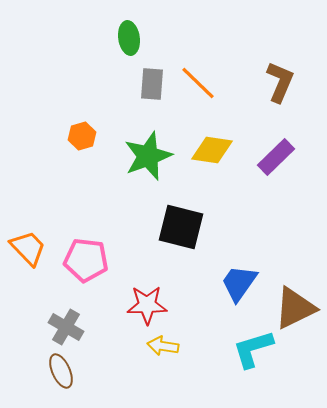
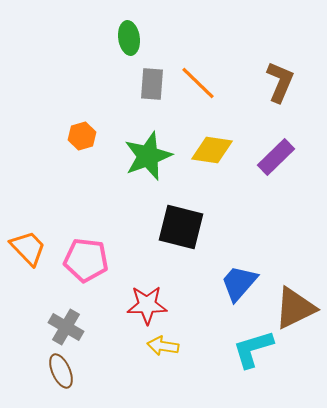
blue trapezoid: rotated 6 degrees clockwise
